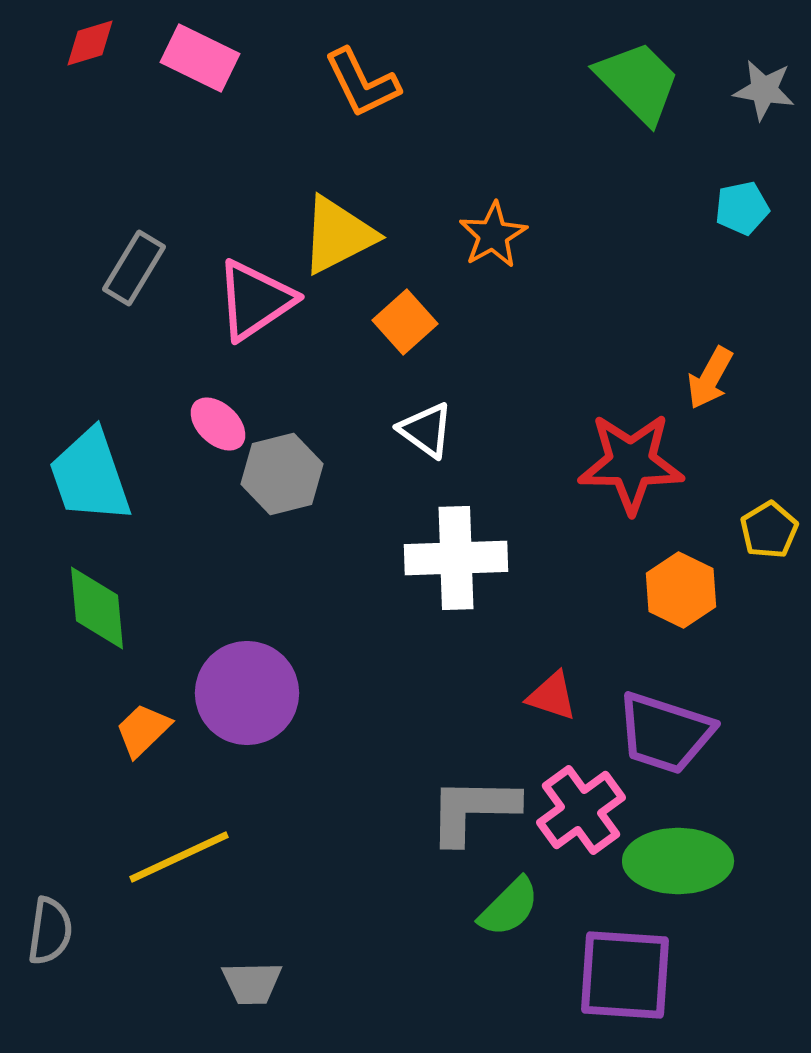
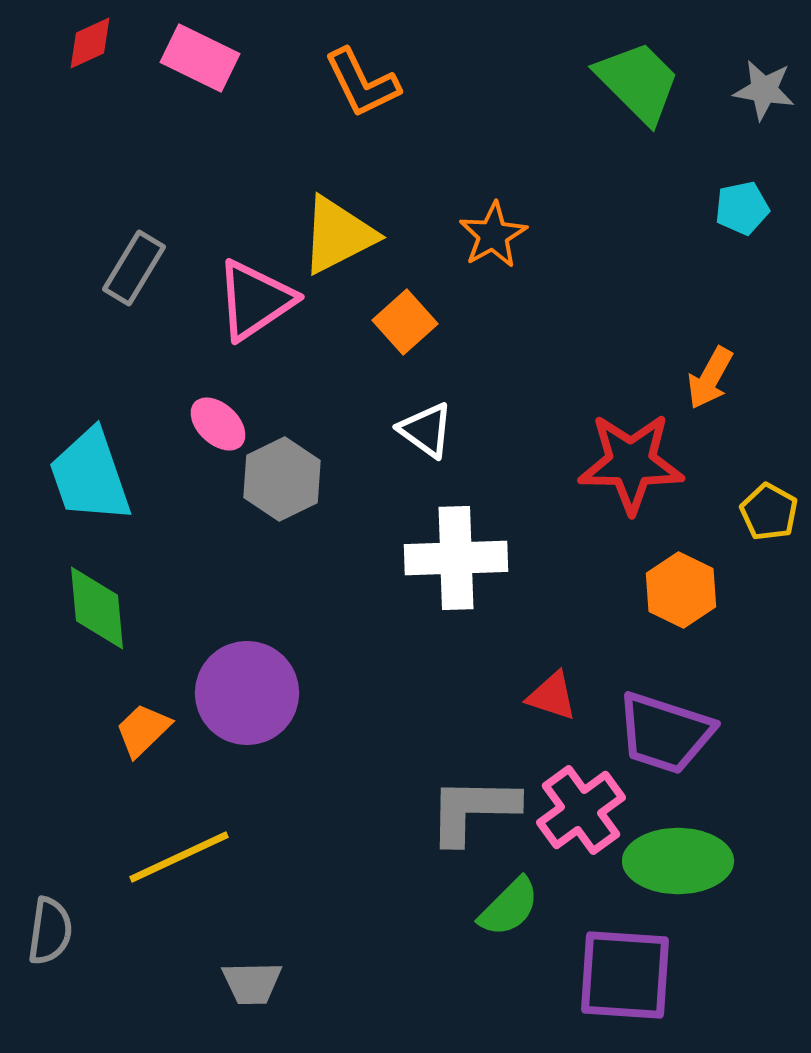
red diamond: rotated 8 degrees counterclockwise
gray hexagon: moved 5 px down; rotated 12 degrees counterclockwise
yellow pentagon: moved 18 px up; rotated 12 degrees counterclockwise
